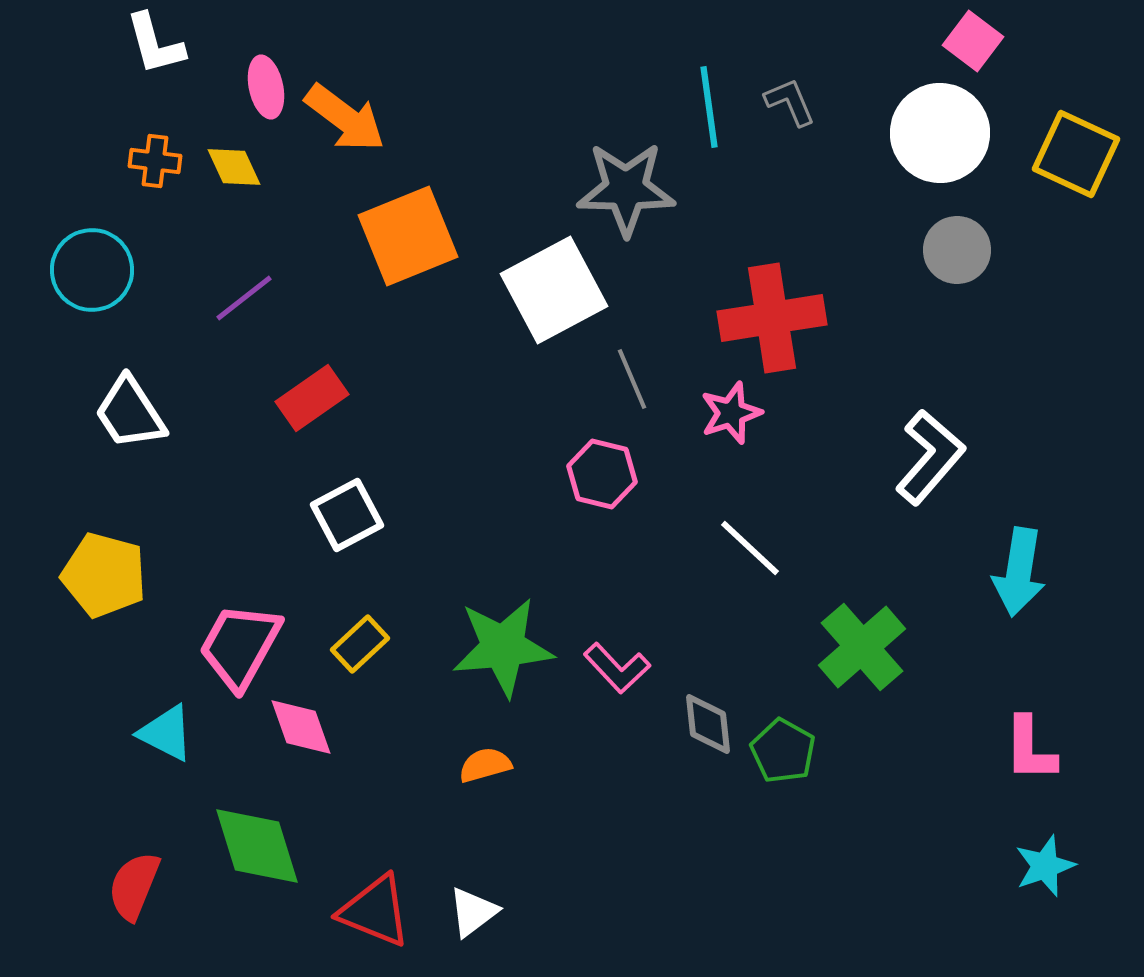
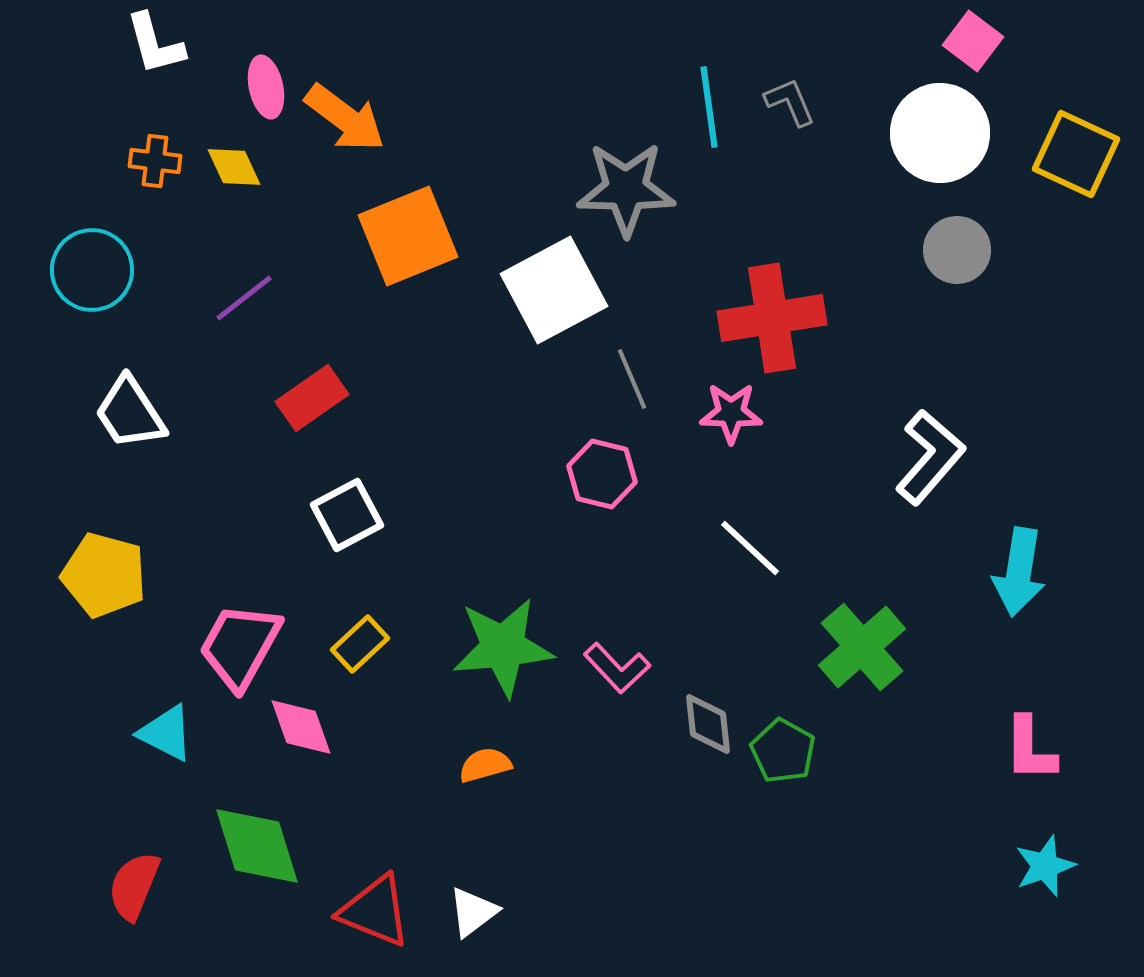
pink star at (731, 413): rotated 20 degrees clockwise
